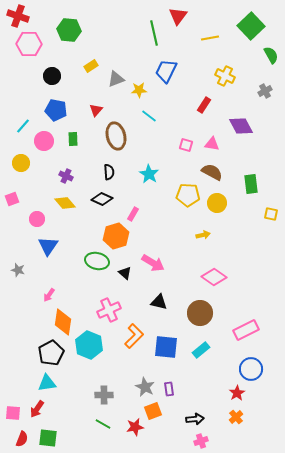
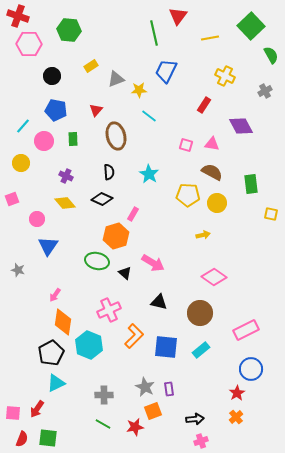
pink arrow at (49, 295): moved 6 px right
cyan triangle at (47, 383): moved 9 px right; rotated 18 degrees counterclockwise
